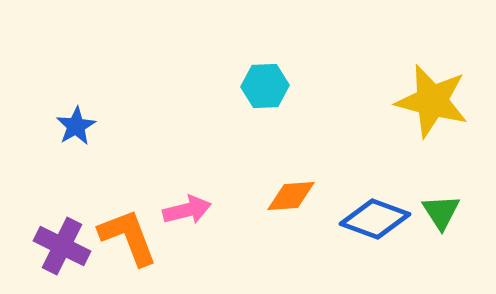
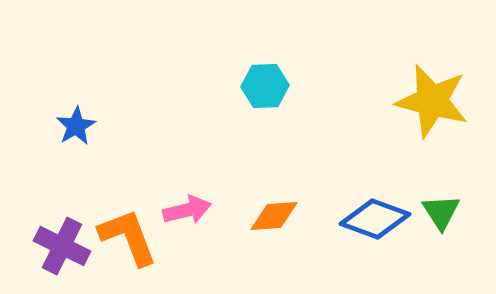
orange diamond: moved 17 px left, 20 px down
